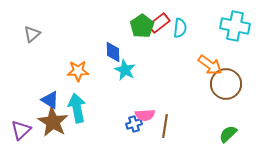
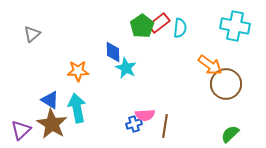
cyan star: moved 1 px right, 2 px up
brown star: moved 1 px left, 2 px down
green semicircle: moved 2 px right
